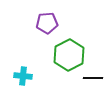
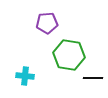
green hexagon: rotated 24 degrees counterclockwise
cyan cross: moved 2 px right
